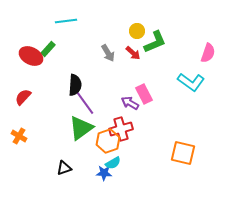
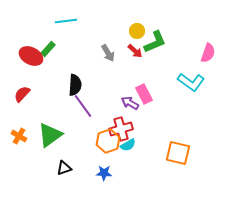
red arrow: moved 2 px right, 2 px up
red semicircle: moved 1 px left, 3 px up
purple line: moved 2 px left, 3 px down
green triangle: moved 31 px left, 7 px down
orange square: moved 5 px left
cyan semicircle: moved 15 px right, 18 px up
